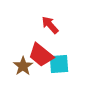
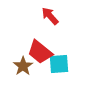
red arrow: moved 9 px up
red trapezoid: moved 1 px left, 3 px up
